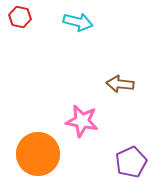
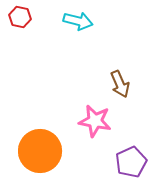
cyan arrow: moved 1 px up
brown arrow: rotated 120 degrees counterclockwise
pink star: moved 13 px right
orange circle: moved 2 px right, 3 px up
